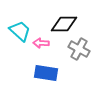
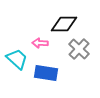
cyan trapezoid: moved 3 px left, 28 px down
pink arrow: moved 1 px left
gray cross: rotated 15 degrees clockwise
